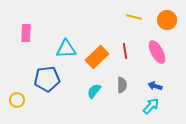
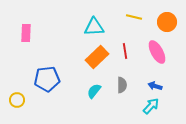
orange circle: moved 2 px down
cyan triangle: moved 28 px right, 22 px up
